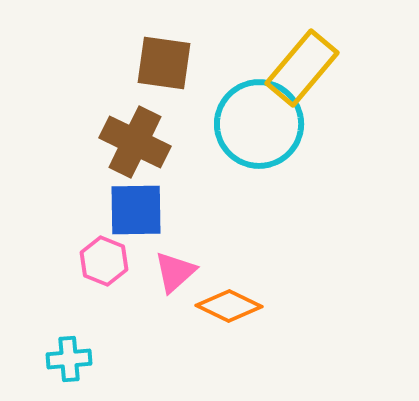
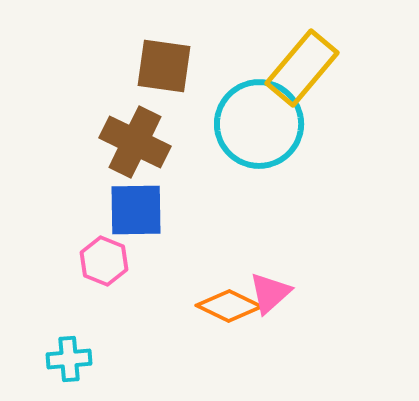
brown square: moved 3 px down
pink triangle: moved 95 px right, 21 px down
